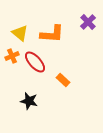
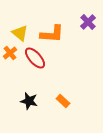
orange cross: moved 2 px left, 3 px up; rotated 16 degrees counterclockwise
red ellipse: moved 4 px up
orange rectangle: moved 21 px down
